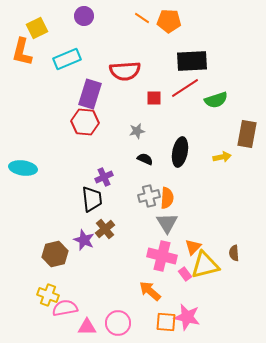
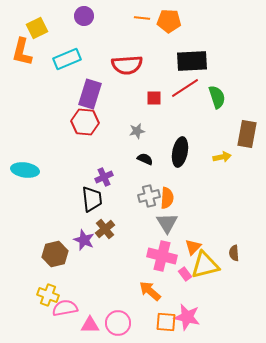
orange line: rotated 28 degrees counterclockwise
red semicircle: moved 2 px right, 6 px up
green semicircle: moved 1 px right, 3 px up; rotated 90 degrees counterclockwise
cyan ellipse: moved 2 px right, 2 px down
pink triangle: moved 3 px right, 2 px up
